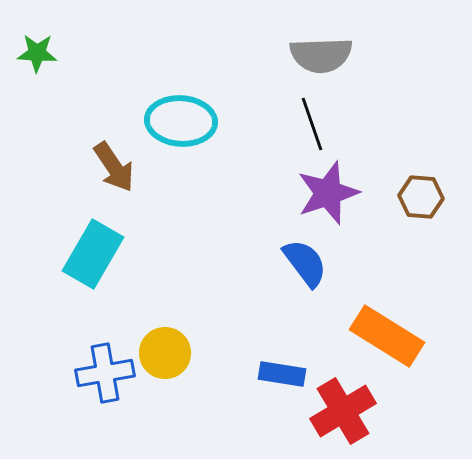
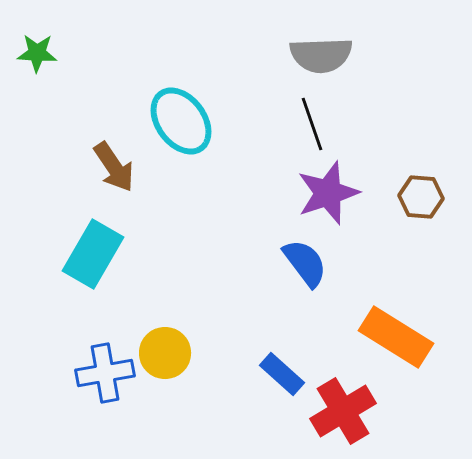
cyan ellipse: rotated 50 degrees clockwise
orange rectangle: moved 9 px right, 1 px down
blue rectangle: rotated 33 degrees clockwise
